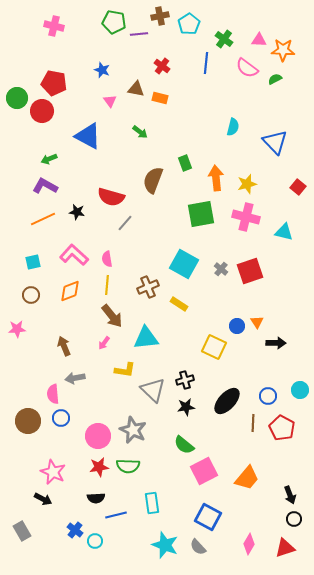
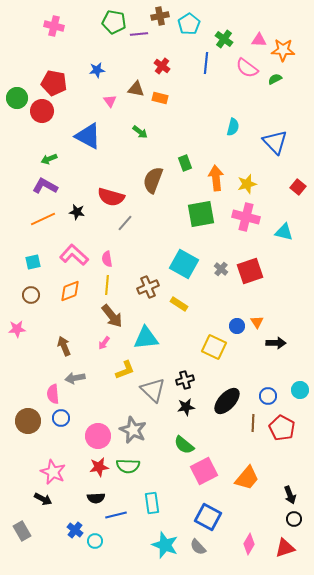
blue star at (102, 70): moved 5 px left; rotated 28 degrees counterclockwise
yellow L-shape at (125, 370): rotated 30 degrees counterclockwise
